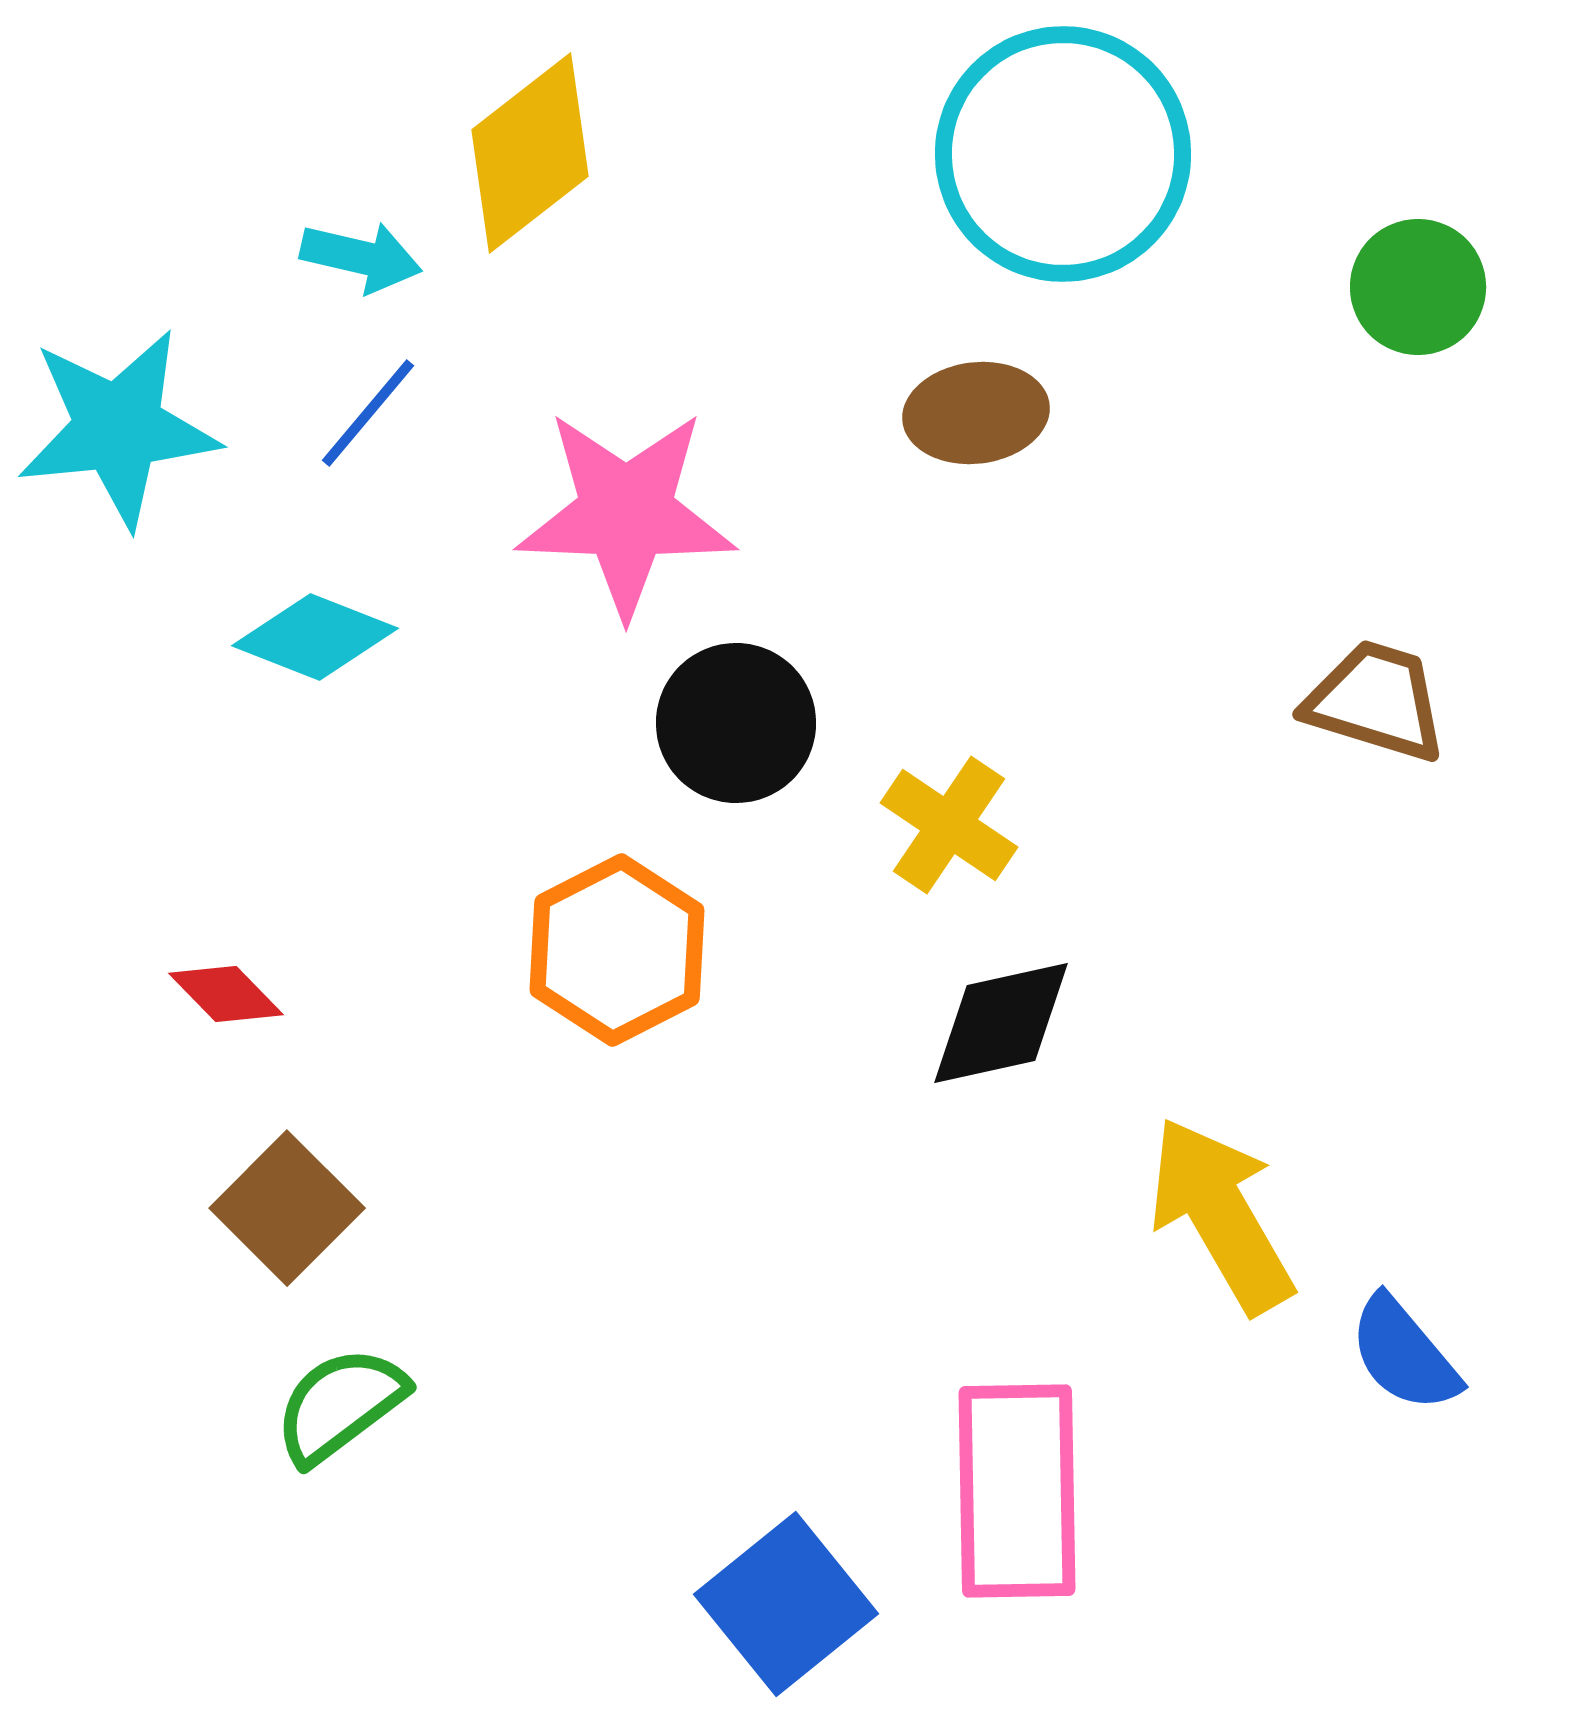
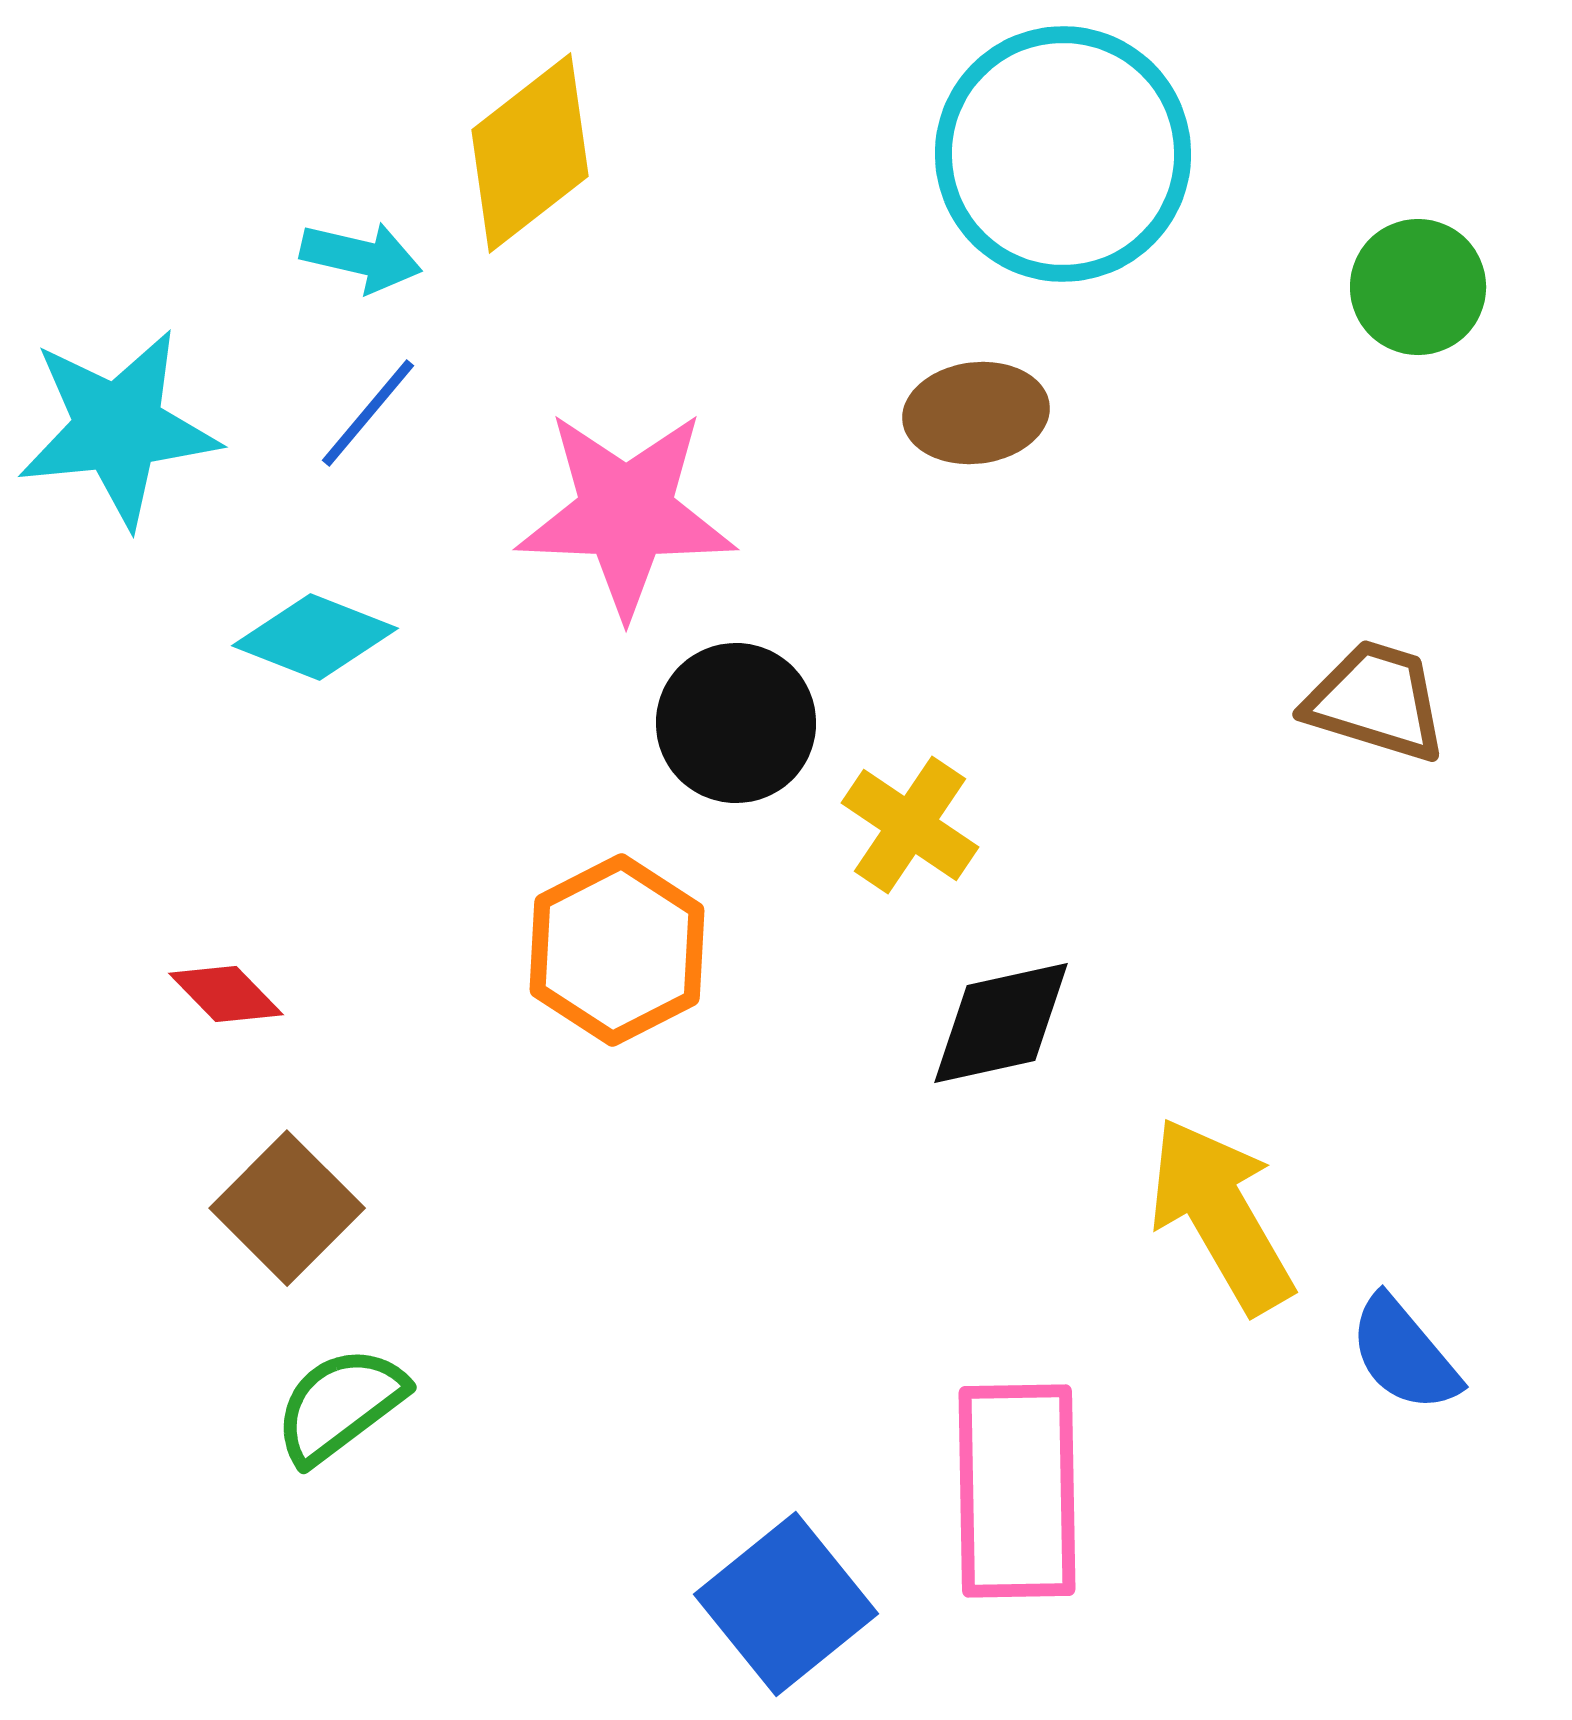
yellow cross: moved 39 px left
